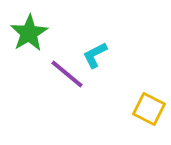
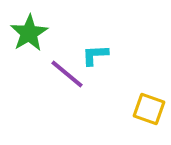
cyan L-shape: rotated 24 degrees clockwise
yellow square: rotated 8 degrees counterclockwise
